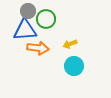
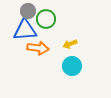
cyan circle: moved 2 px left
